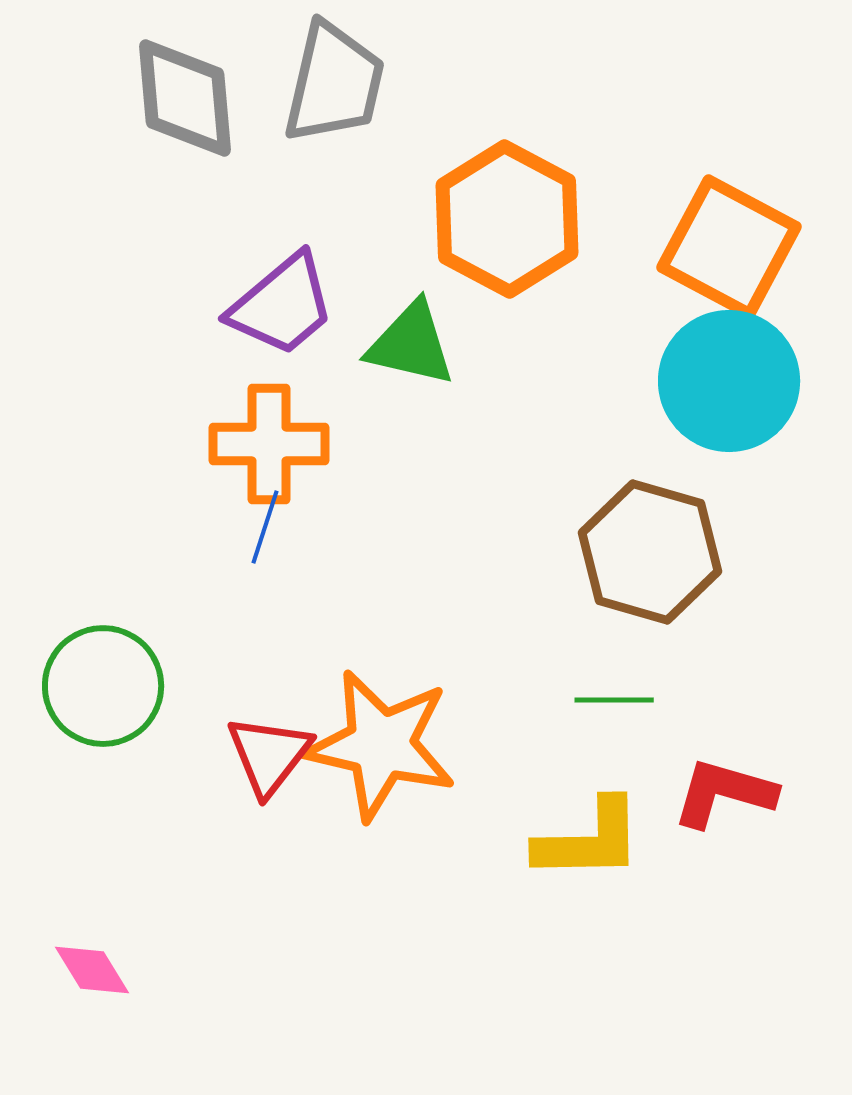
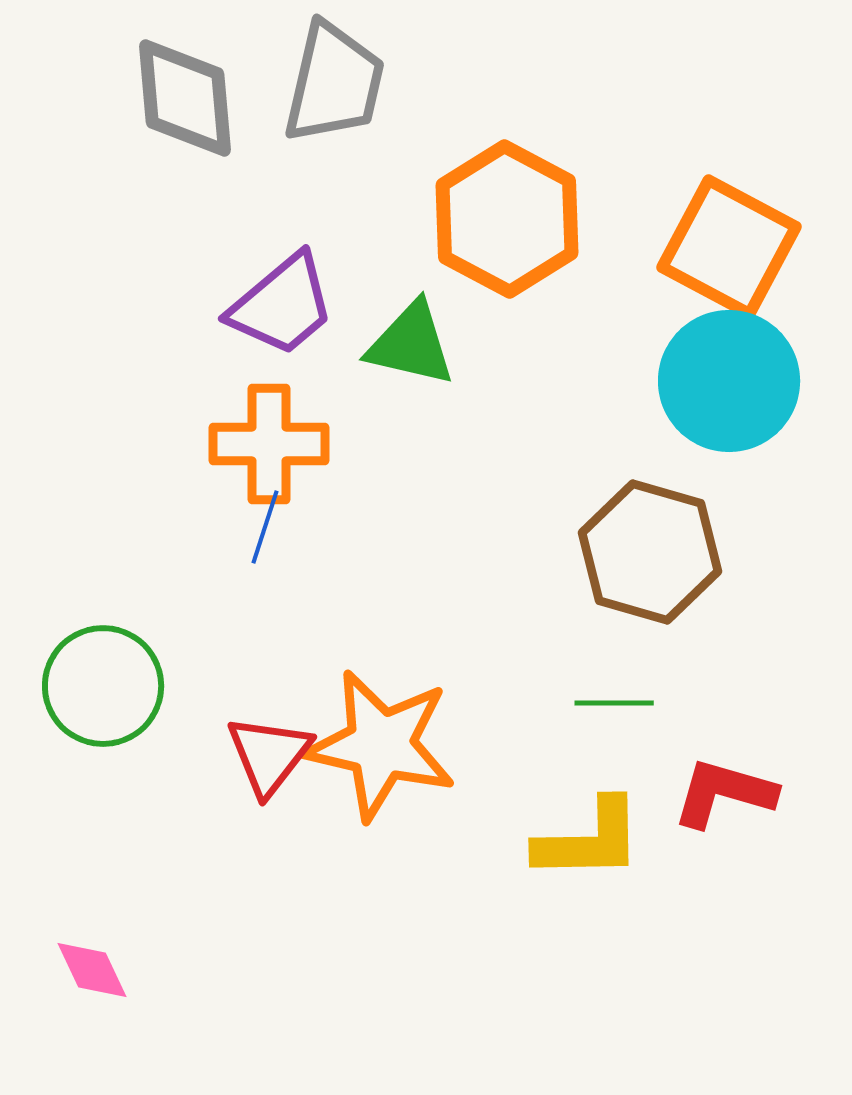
green line: moved 3 px down
pink diamond: rotated 6 degrees clockwise
